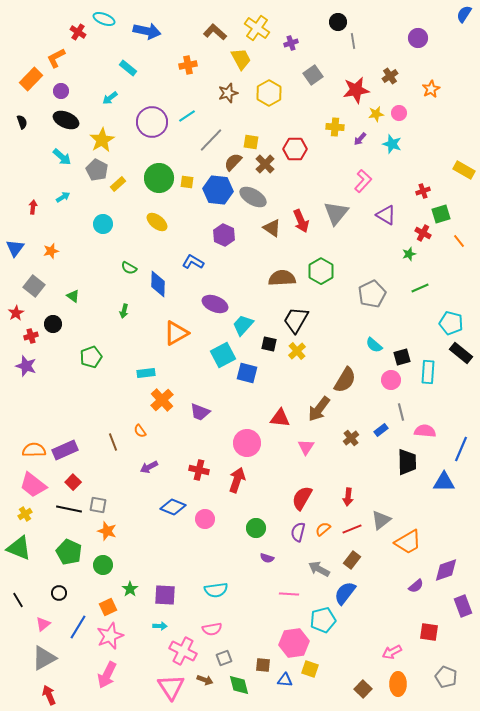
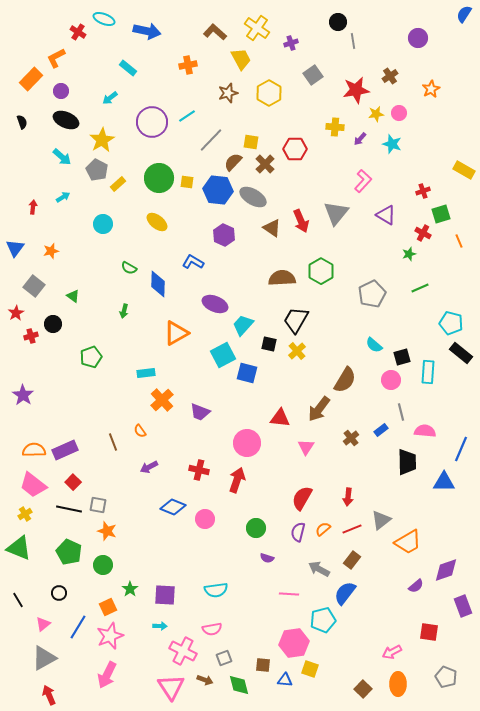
orange line at (459, 241): rotated 16 degrees clockwise
purple star at (26, 366): moved 3 px left, 29 px down; rotated 15 degrees clockwise
